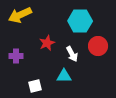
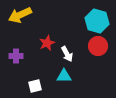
cyan hexagon: moved 17 px right; rotated 15 degrees clockwise
white arrow: moved 5 px left
